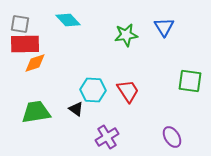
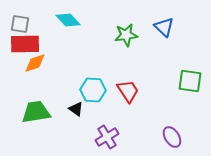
blue triangle: rotated 15 degrees counterclockwise
